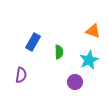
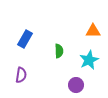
orange triangle: rotated 21 degrees counterclockwise
blue rectangle: moved 8 px left, 3 px up
green semicircle: moved 1 px up
purple circle: moved 1 px right, 3 px down
